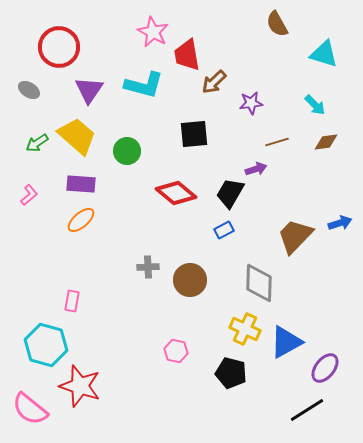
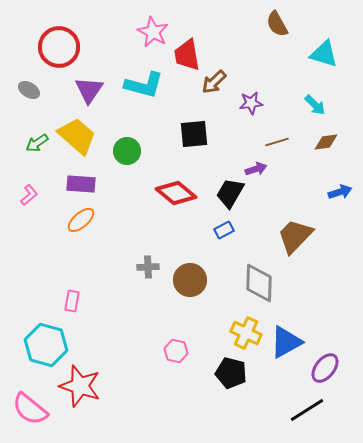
blue arrow: moved 31 px up
yellow cross: moved 1 px right, 4 px down
